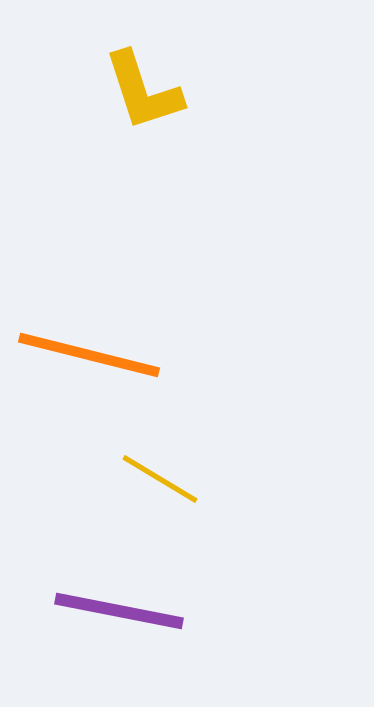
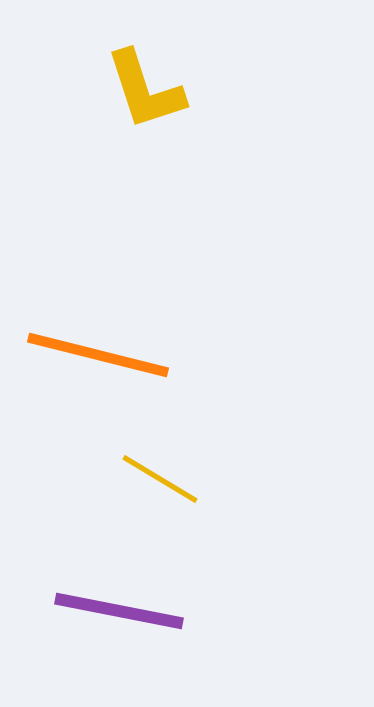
yellow L-shape: moved 2 px right, 1 px up
orange line: moved 9 px right
